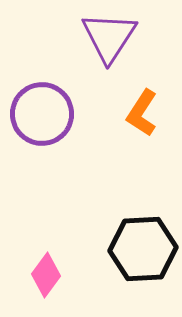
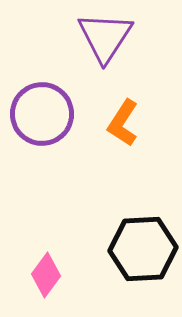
purple triangle: moved 4 px left
orange L-shape: moved 19 px left, 10 px down
